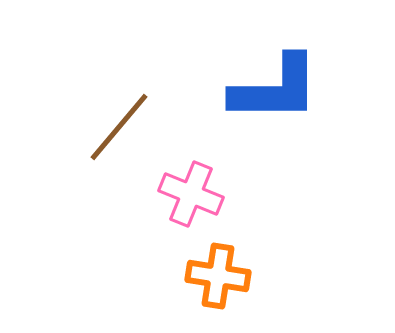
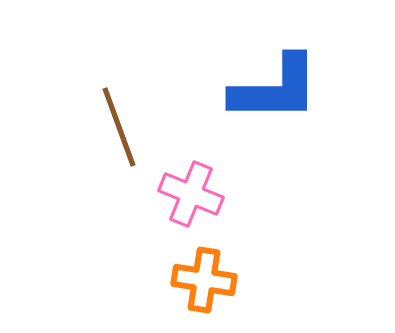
brown line: rotated 60 degrees counterclockwise
orange cross: moved 14 px left, 4 px down
